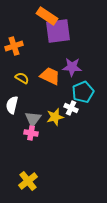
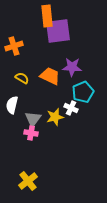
orange rectangle: rotated 50 degrees clockwise
